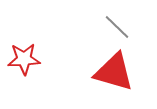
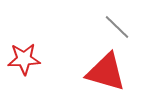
red triangle: moved 8 px left
